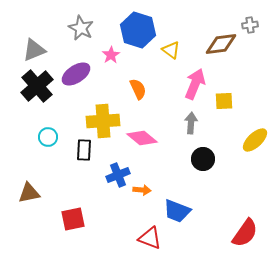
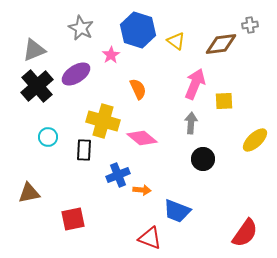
yellow triangle: moved 5 px right, 9 px up
yellow cross: rotated 20 degrees clockwise
